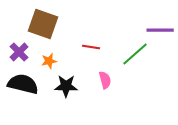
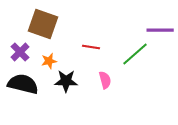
purple cross: moved 1 px right
black star: moved 5 px up
